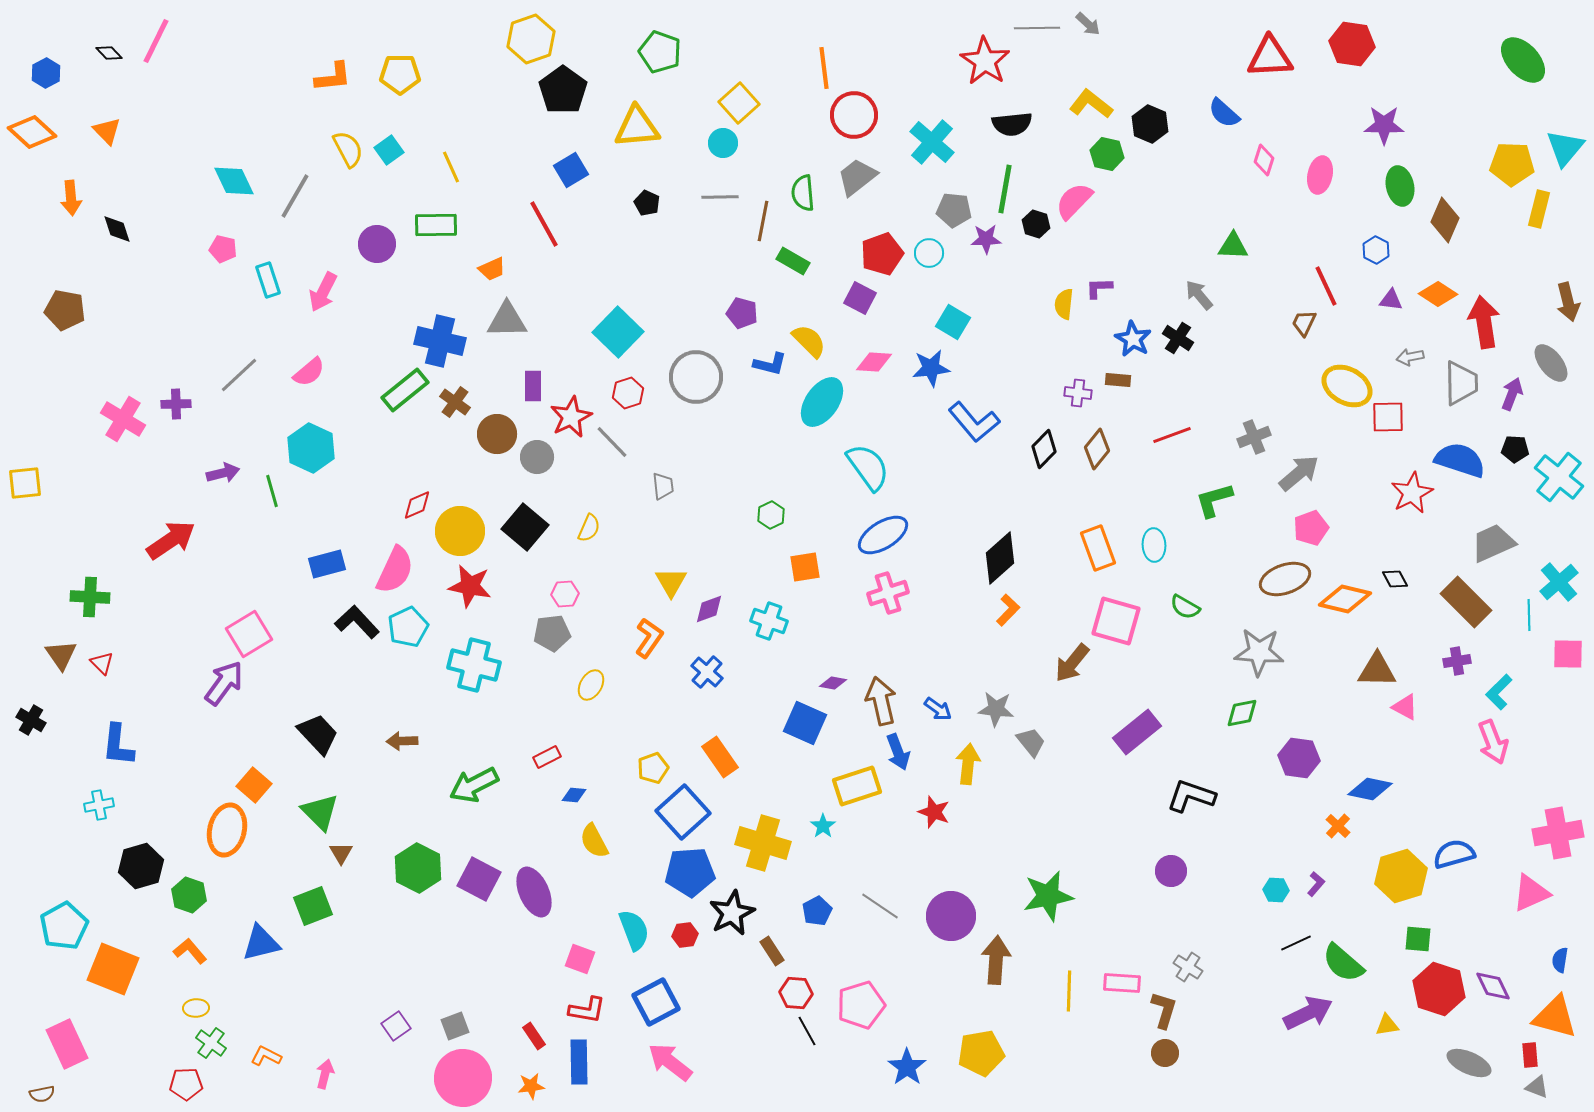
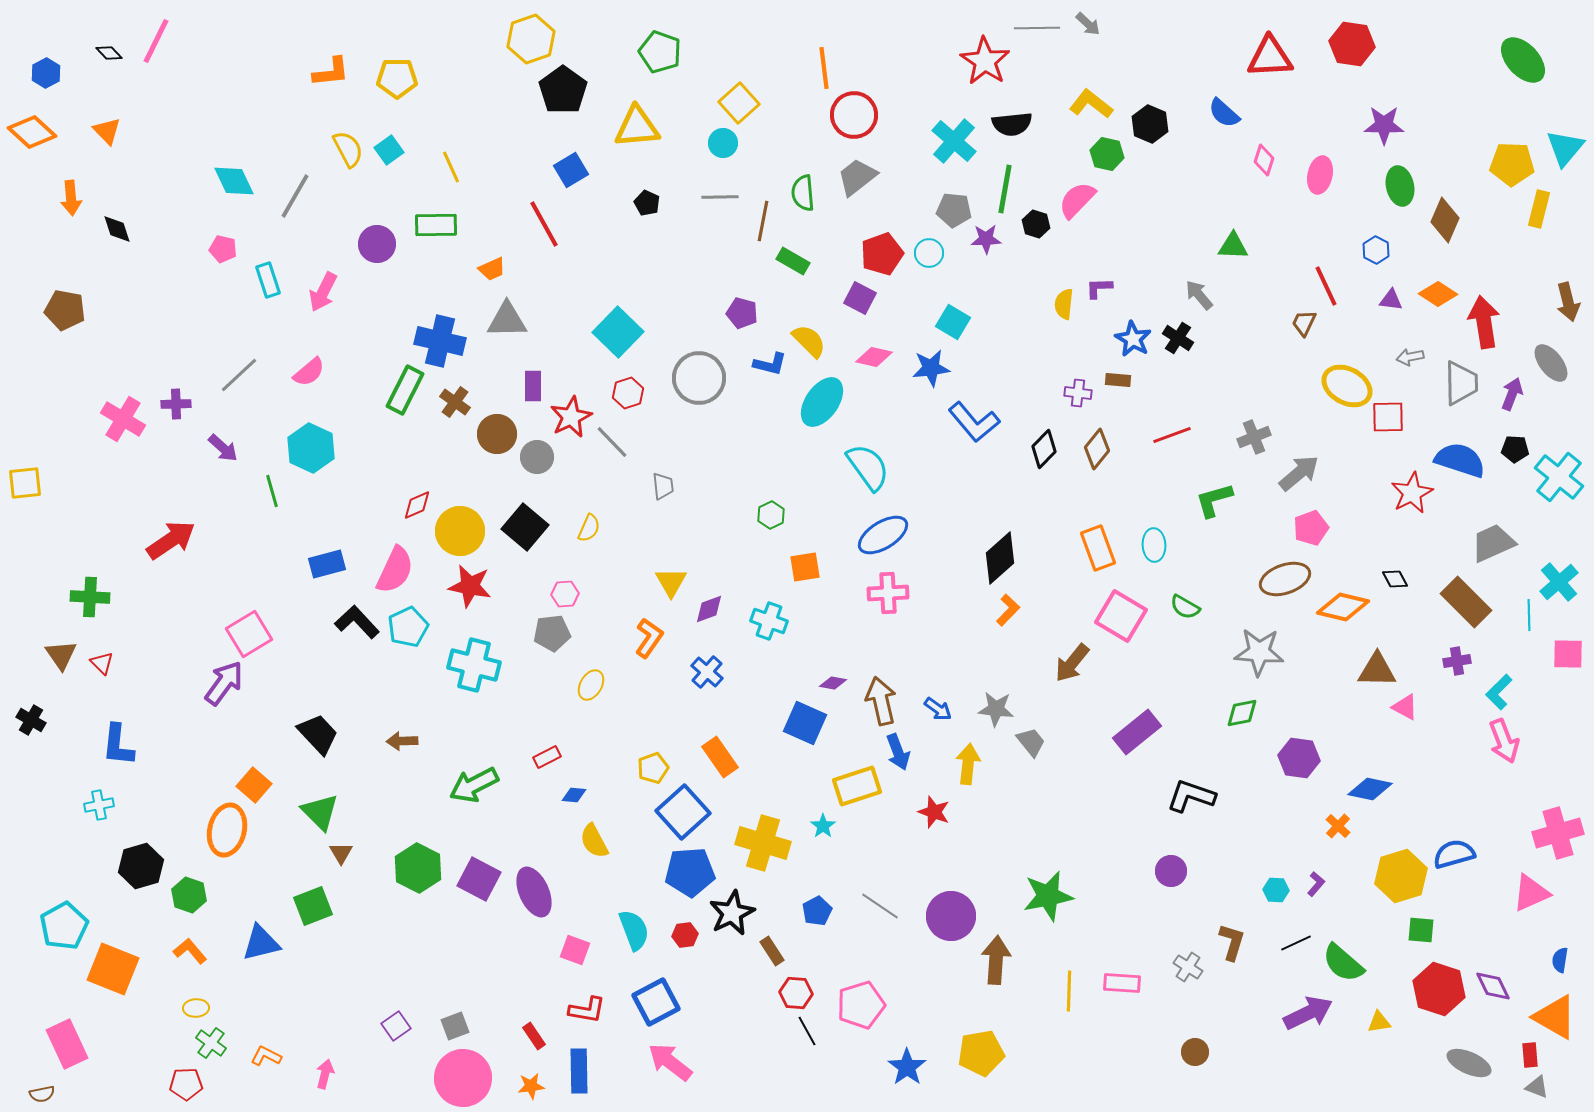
yellow pentagon at (400, 74): moved 3 px left, 4 px down
orange L-shape at (333, 77): moved 2 px left, 5 px up
cyan cross at (932, 142): moved 22 px right, 1 px up
pink semicircle at (1074, 201): moved 3 px right, 1 px up
pink diamond at (874, 362): moved 5 px up; rotated 9 degrees clockwise
gray circle at (696, 377): moved 3 px right, 1 px down
green rectangle at (405, 390): rotated 24 degrees counterclockwise
purple arrow at (223, 473): moved 25 px up; rotated 56 degrees clockwise
pink cross at (888, 593): rotated 15 degrees clockwise
orange diamond at (1345, 599): moved 2 px left, 8 px down
pink square at (1116, 621): moved 5 px right, 5 px up; rotated 15 degrees clockwise
pink arrow at (1493, 742): moved 11 px right, 1 px up
pink cross at (1558, 833): rotated 6 degrees counterclockwise
green square at (1418, 939): moved 3 px right, 9 px up
pink square at (580, 959): moved 5 px left, 9 px up
brown L-shape at (1164, 1010): moved 68 px right, 68 px up
orange triangle at (1555, 1017): rotated 15 degrees clockwise
yellow triangle at (1387, 1025): moved 8 px left, 3 px up
brown circle at (1165, 1053): moved 30 px right, 1 px up
blue rectangle at (579, 1062): moved 9 px down
